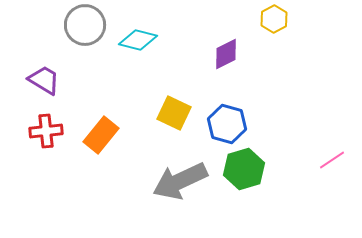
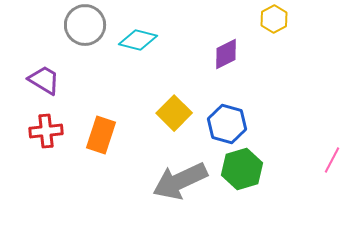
yellow square: rotated 20 degrees clockwise
orange rectangle: rotated 21 degrees counterclockwise
pink line: rotated 28 degrees counterclockwise
green hexagon: moved 2 px left
